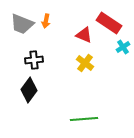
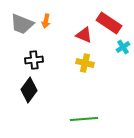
yellow cross: rotated 24 degrees counterclockwise
